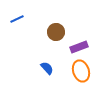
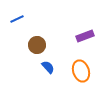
brown circle: moved 19 px left, 13 px down
purple rectangle: moved 6 px right, 11 px up
blue semicircle: moved 1 px right, 1 px up
